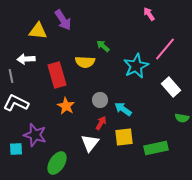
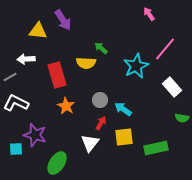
green arrow: moved 2 px left, 2 px down
yellow semicircle: moved 1 px right, 1 px down
gray line: moved 1 px left, 1 px down; rotated 72 degrees clockwise
white rectangle: moved 1 px right
